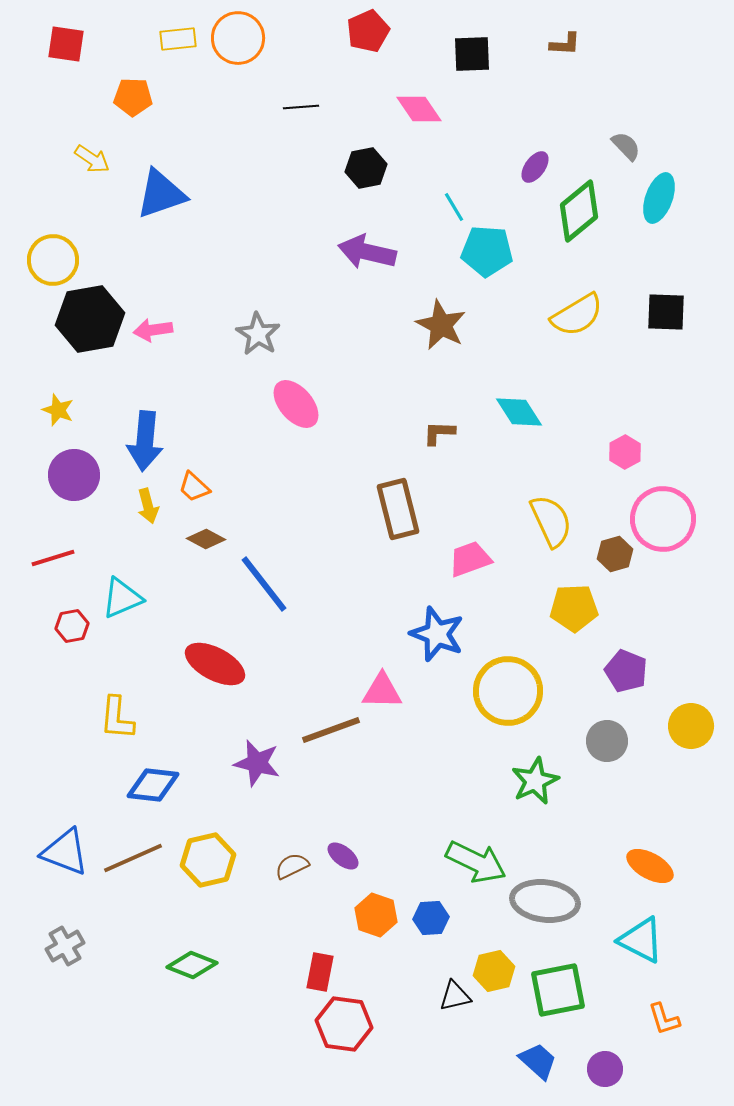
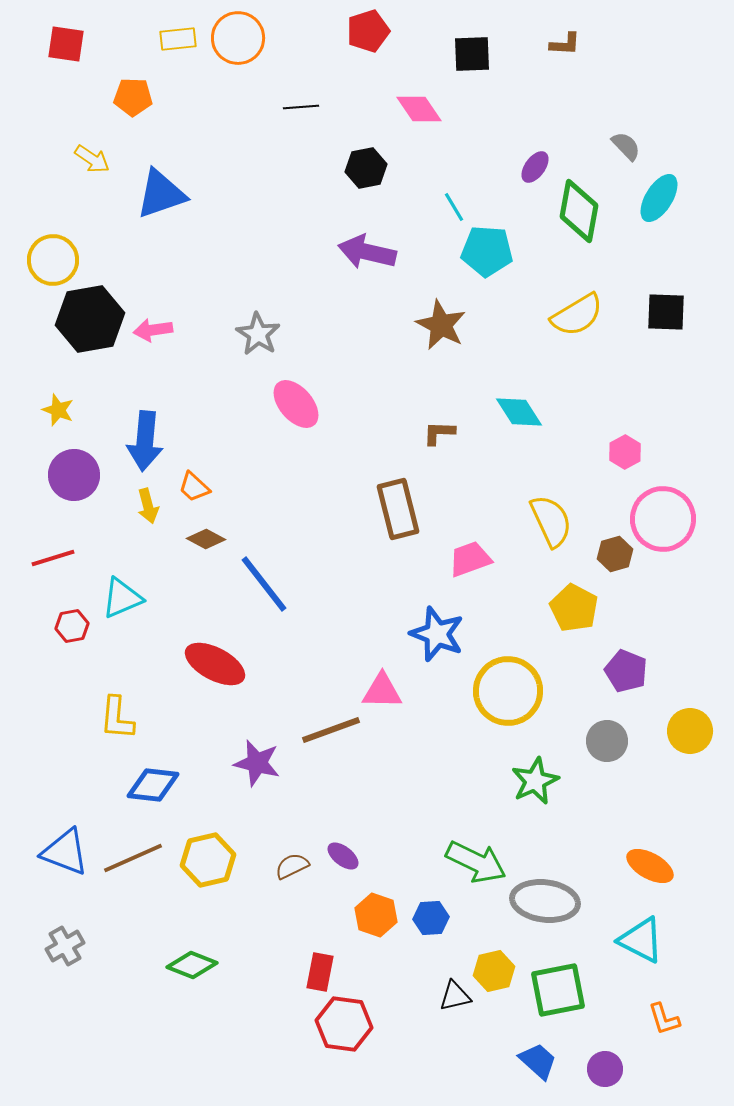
red pentagon at (368, 31): rotated 6 degrees clockwise
cyan ellipse at (659, 198): rotated 12 degrees clockwise
green diamond at (579, 211): rotated 40 degrees counterclockwise
yellow pentagon at (574, 608): rotated 30 degrees clockwise
yellow circle at (691, 726): moved 1 px left, 5 px down
